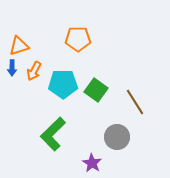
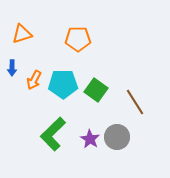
orange triangle: moved 3 px right, 12 px up
orange arrow: moved 9 px down
purple star: moved 2 px left, 24 px up
